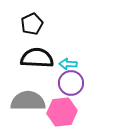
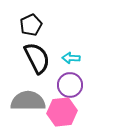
black pentagon: moved 1 px left, 1 px down
black semicircle: rotated 60 degrees clockwise
cyan arrow: moved 3 px right, 6 px up
purple circle: moved 1 px left, 2 px down
